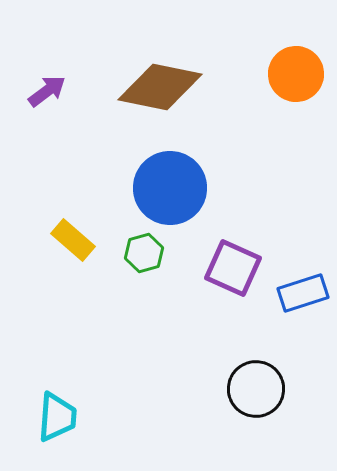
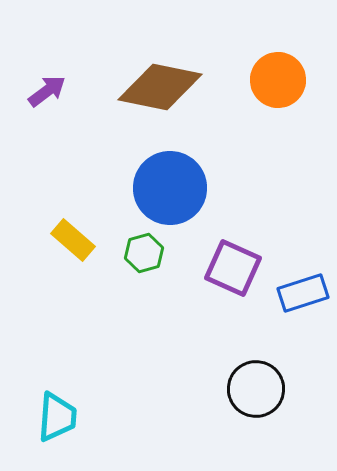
orange circle: moved 18 px left, 6 px down
